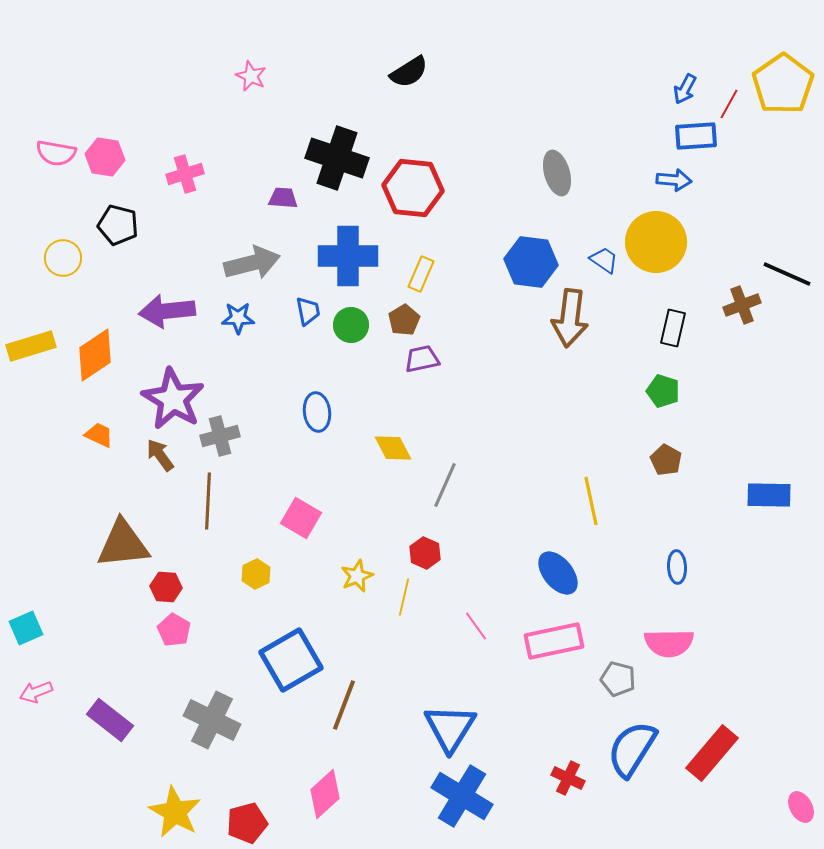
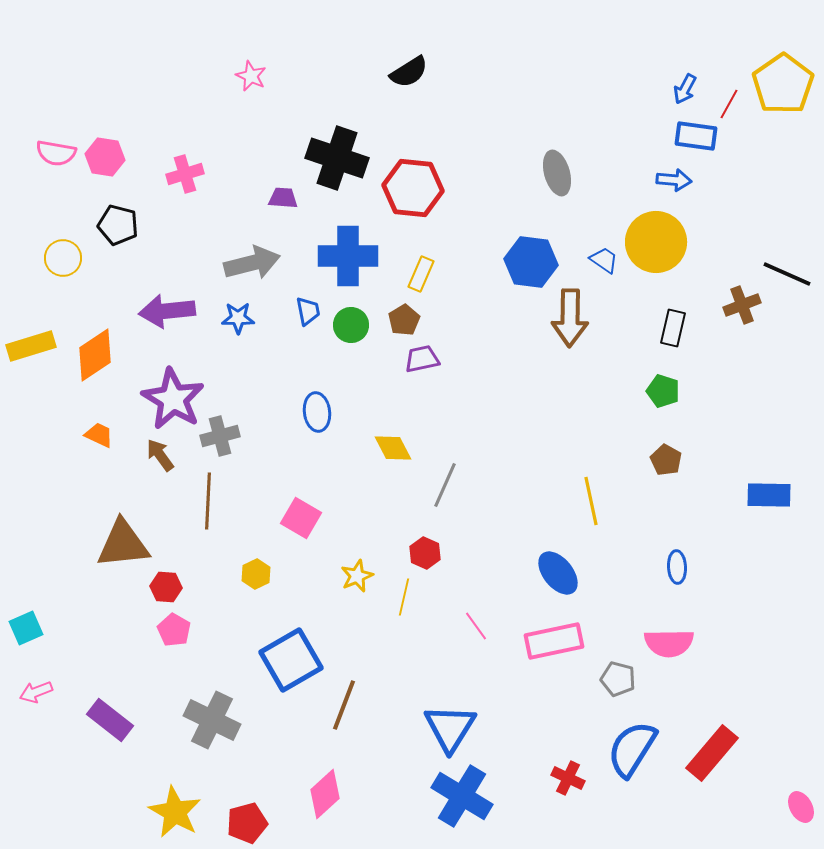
blue rectangle at (696, 136): rotated 12 degrees clockwise
brown arrow at (570, 318): rotated 6 degrees counterclockwise
